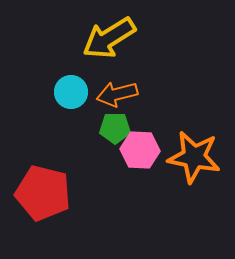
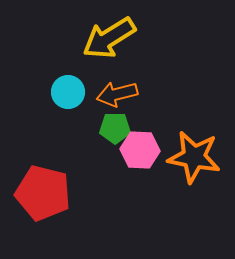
cyan circle: moved 3 px left
